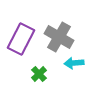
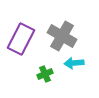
gray cross: moved 3 px right, 1 px up
green cross: moved 6 px right; rotated 21 degrees clockwise
